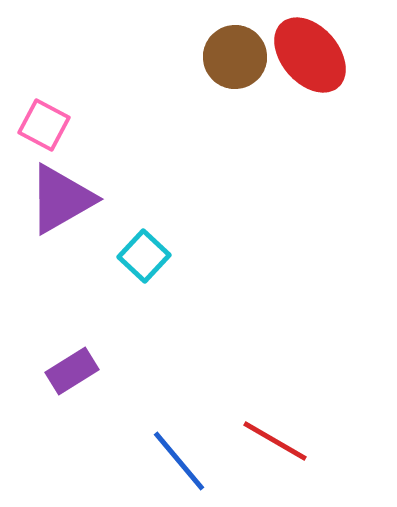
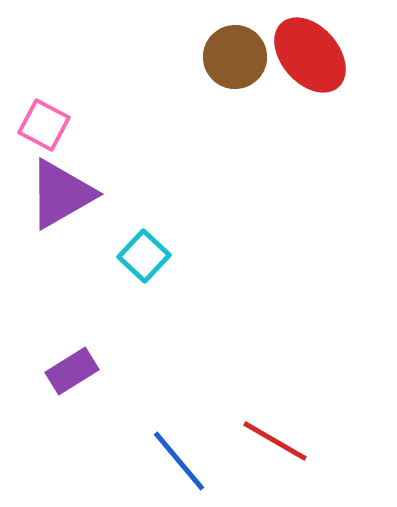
purple triangle: moved 5 px up
